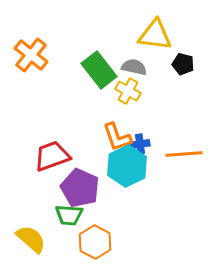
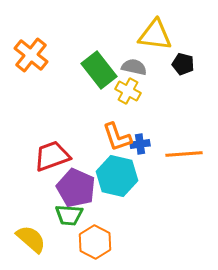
cyan hexagon: moved 10 px left, 10 px down; rotated 21 degrees counterclockwise
purple pentagon: moved 4 px left
